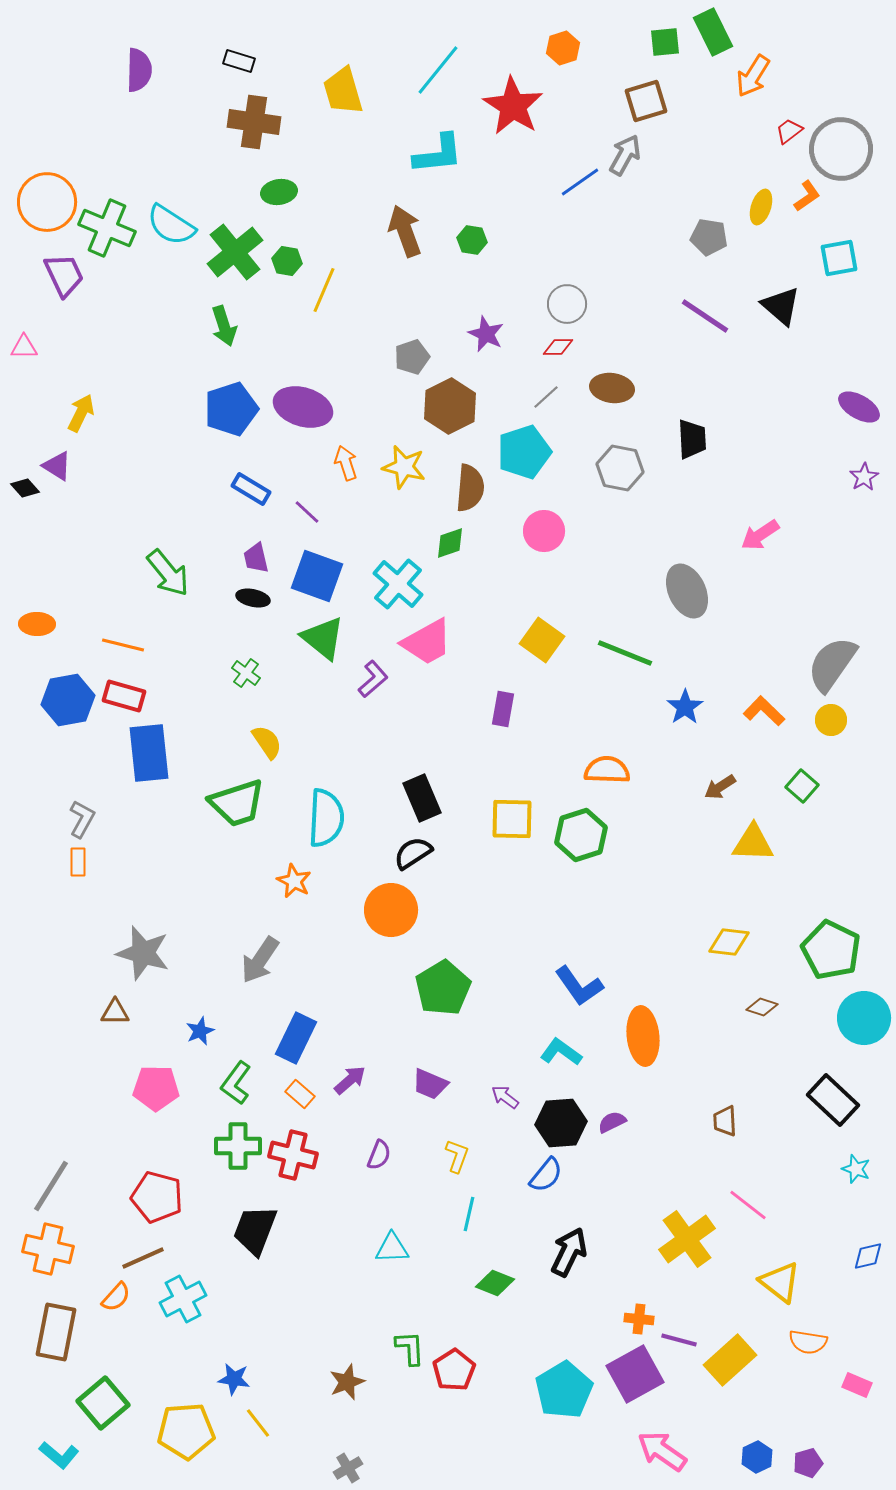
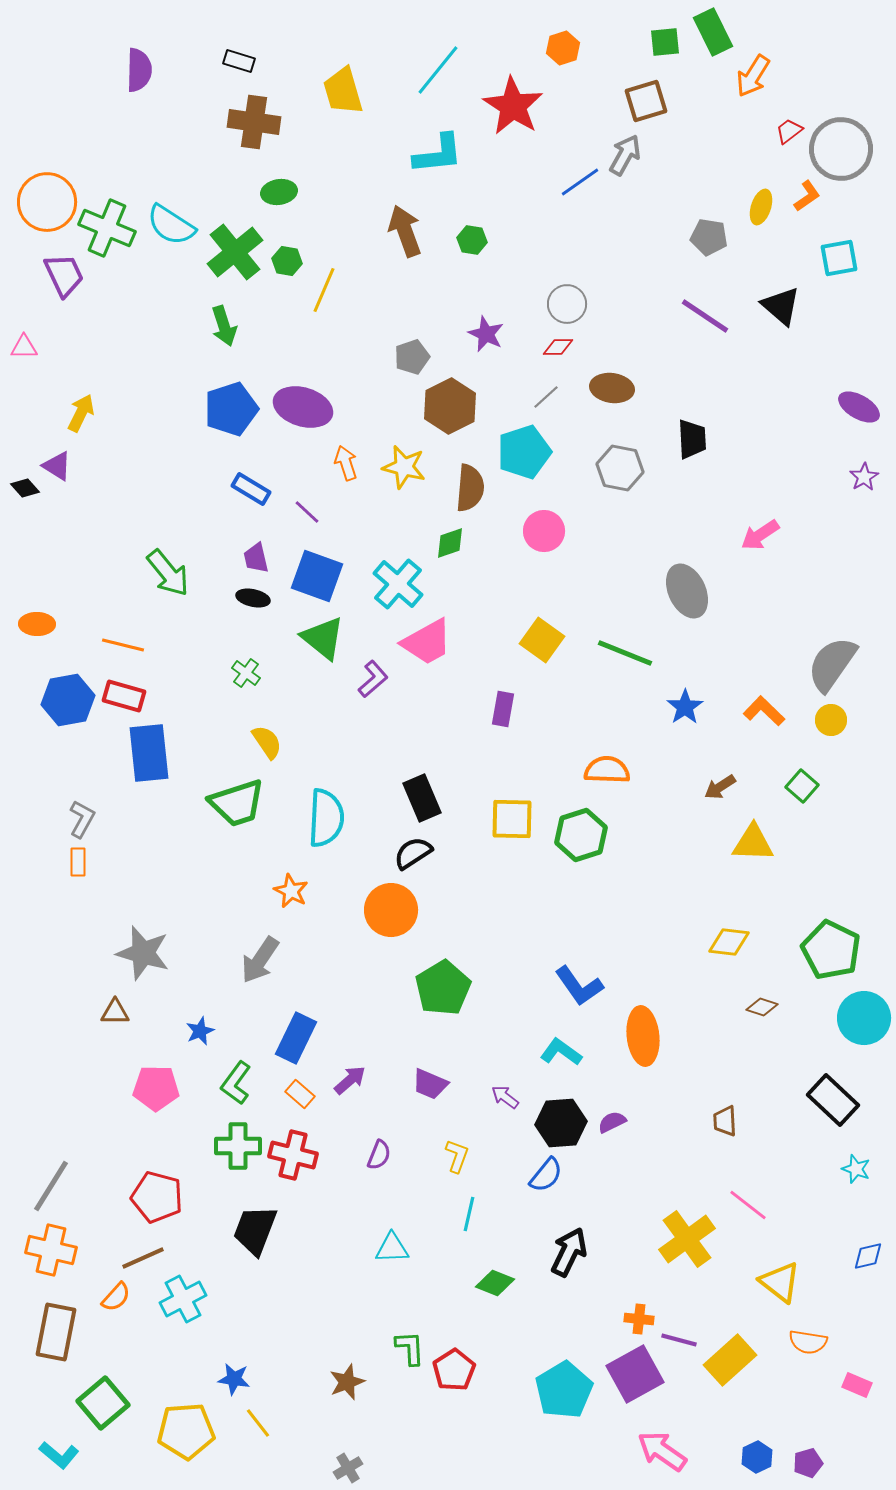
orange star at (294, 881): moved 3 px left, 10 px down
orange cross at (48, 1249): moved 3 px right, 1 px down
